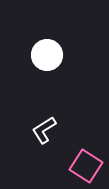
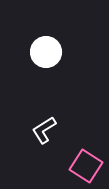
white circle: moved 1 px left, 3 px up
